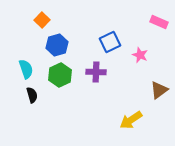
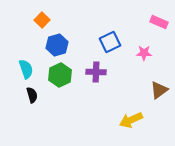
pink star: moved 4 px right, 2 px up; rotated 21 degrees counterclockwise
yellow arrow: rotated 10 degrees clockwise
